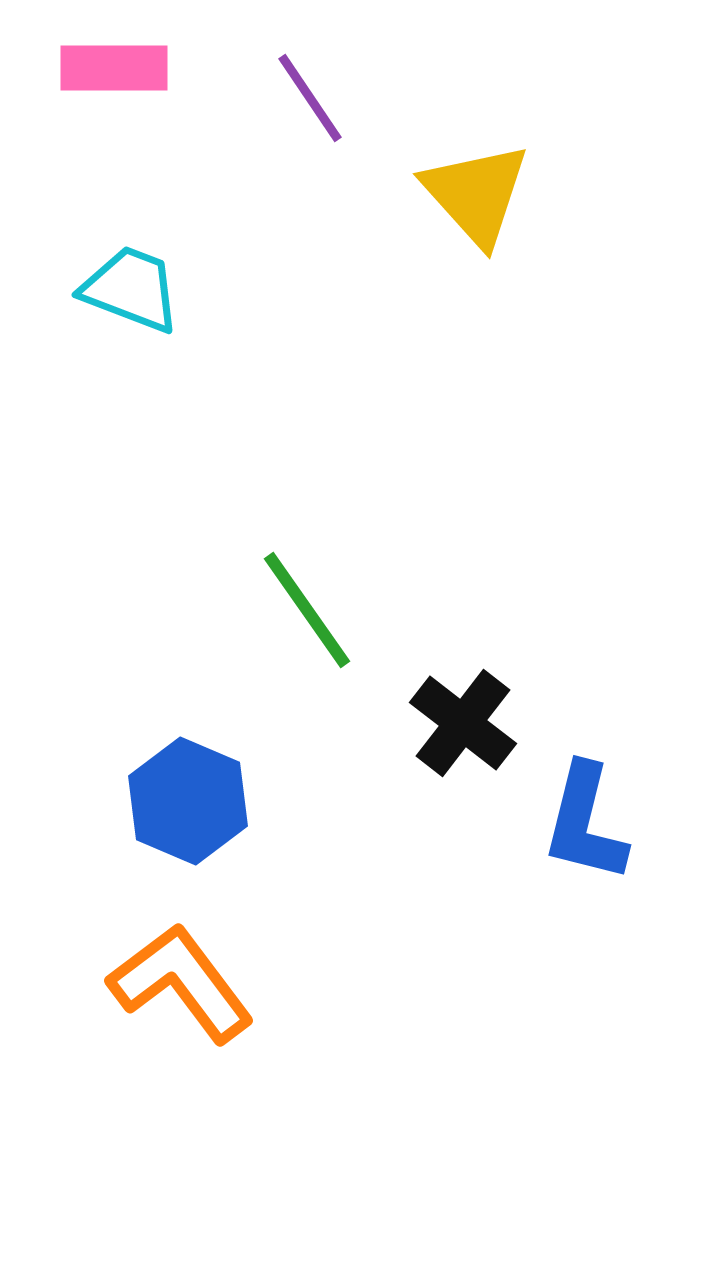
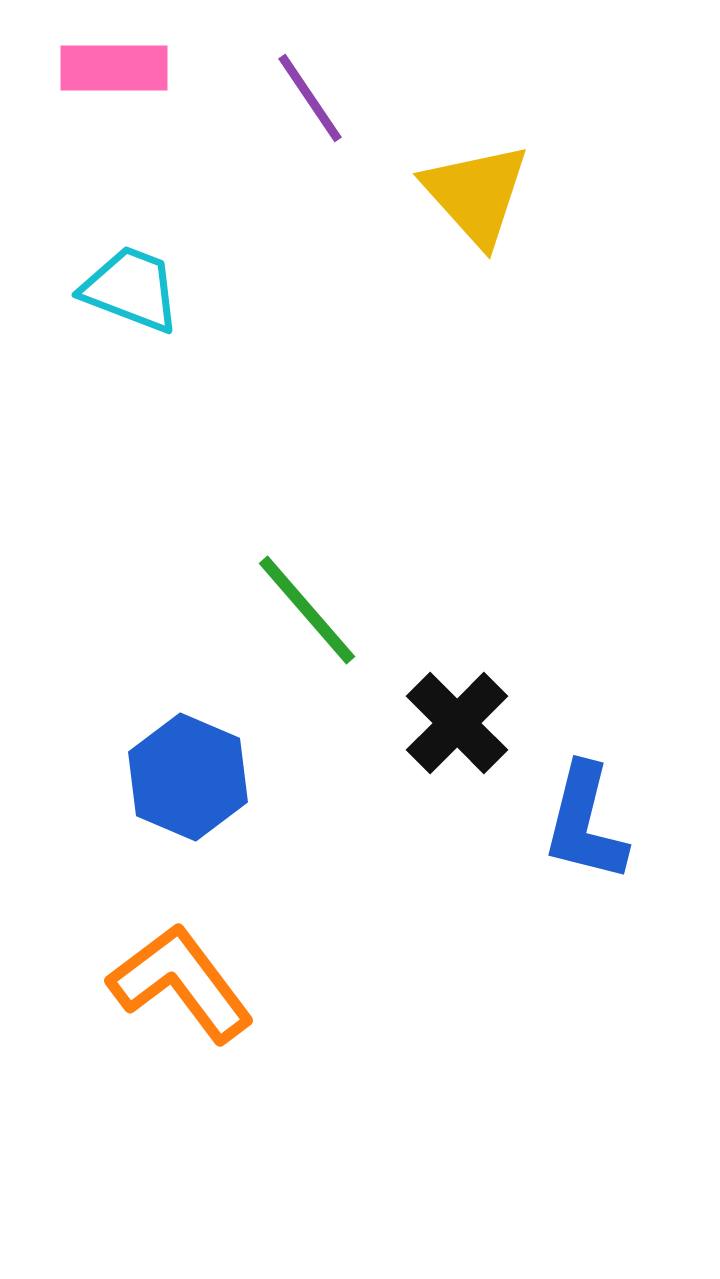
green line: rotated 6 degrees counterclockwise
black cross: moved 6 px left; rotated 7 degrees clockwise
blue hexagon: moved 24 px up
